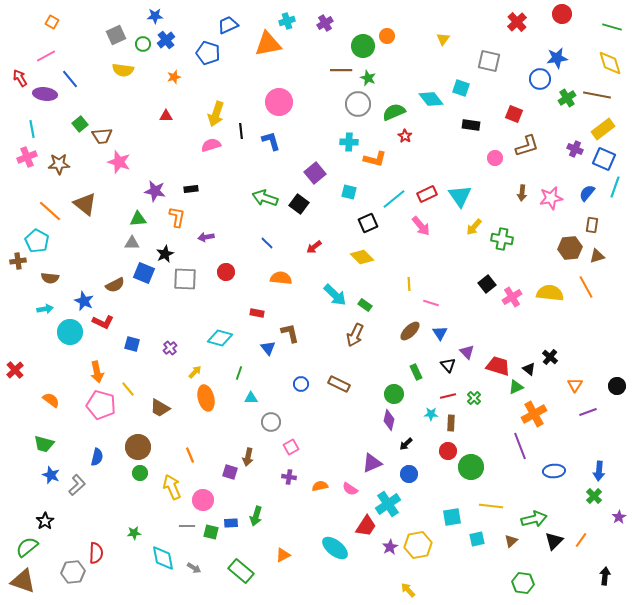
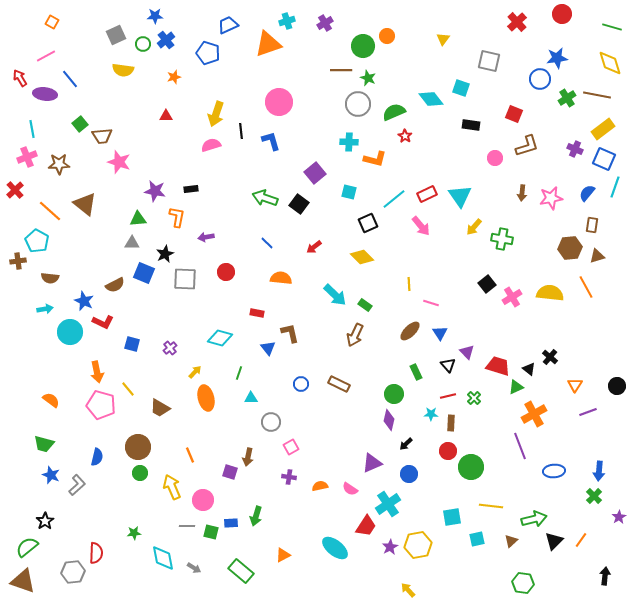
orange triangle at (268, 44): rotated 8 degrees counterclockwise
red cross at (15, 370): moved 180 px up
